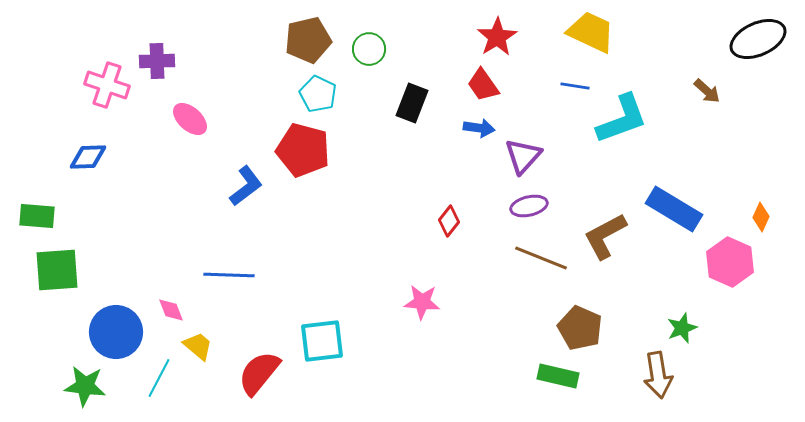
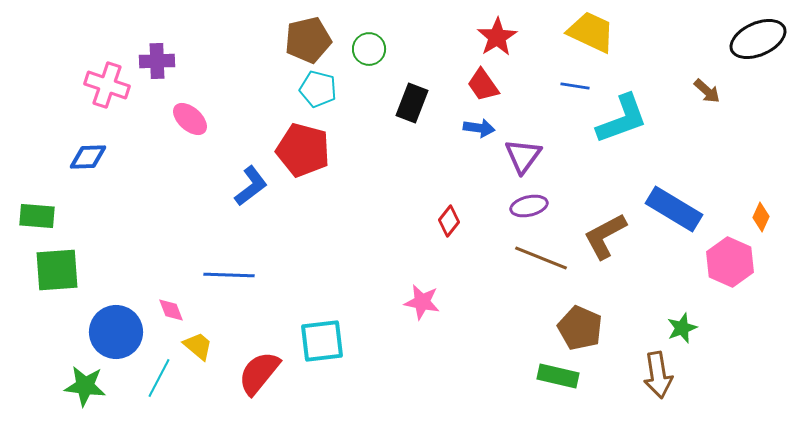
cyan pentagon at (318, 94): moved 5 px up; rotated 12 degrees counterclockwise
purple triangle at (523, 156): rotated 6 degrees counterclockwise
blue L-shape at (246, 186): moved 5 px right
pink star at (422, 302): rotated 6 degrees clockwise
